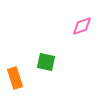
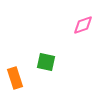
pink diamond: moved 1 px right, 1 px up
